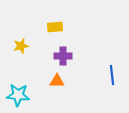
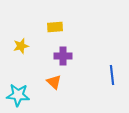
orange triangle: moved 3 px left, 1 px down; rotated 42 degrees clockwise
